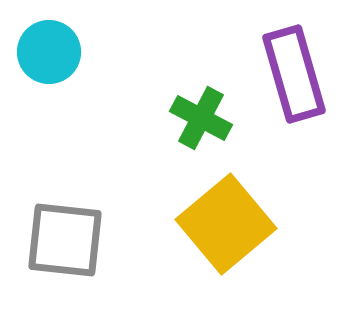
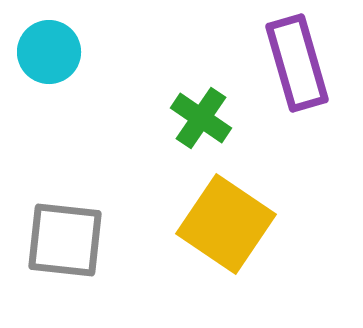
purple rectangle: moved 3 px right, 11 px up
green cross: rotated 6 degrees clockwise
yellow square: rotated 16 degrees counterclockwise
